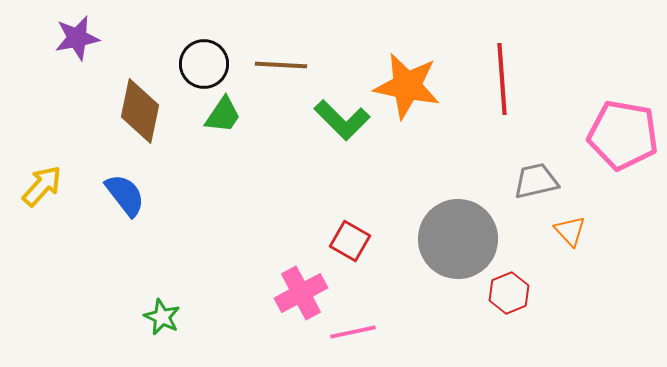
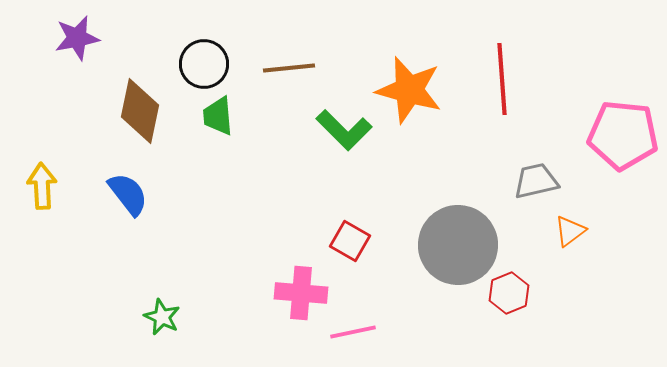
brown line: moved 8 px right, 3 px down; rotated 9 degrees counterclockwise
orange star: moved 2 px right, 4 px down; rotated 4 degrees clockwise
green trapezoid: moved 5 px left, 1 px down; rotated 141 degrees clockwise
green L-shape: moved 2 px right, 10 px down
pink pentagon: rotated 4 degrees counterclockwise
yellow arrow: rotated 45 degrees counterclockwise
blue semicircle: moved 3 px right, 1 px up
orange triangle: rotated 36 degrees clockwise
gray circle: moved 6 px down
pink cross: rotated 33 degrees clockwise
